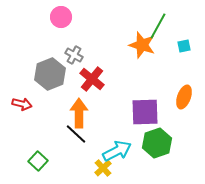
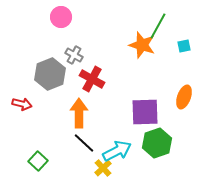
red cross: rotated 10 degrees counterclockwise
black line: moved 8 px right, 9 px down
